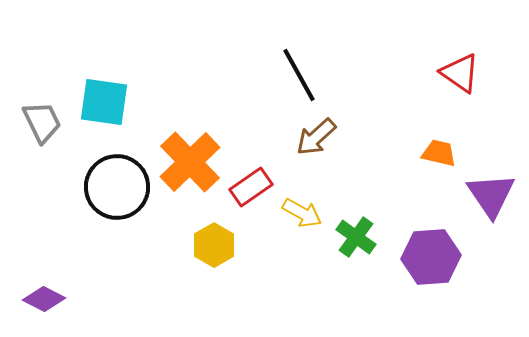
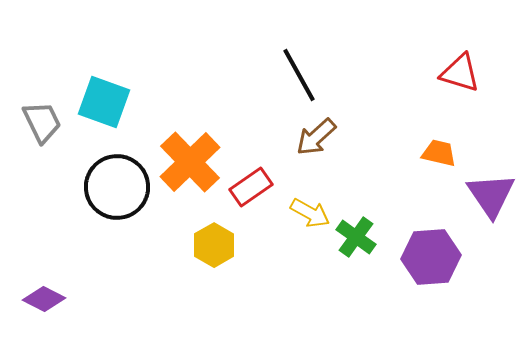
red triangle: rotated 18 degrees counterclockwise
cyan square: rotated 12 degrees clockwise
yellow arrow: moved 8 px right
